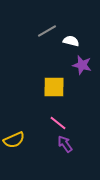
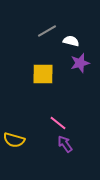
purple star: moved 2 px left, 2 px up; rotated 30 degrees counterclockwise
yellow square: moved 11 px left, 13 px up
yellow semicircle: rotated 40 degrees clockwise
